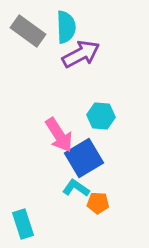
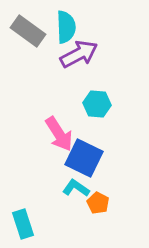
purple arrow: moved 2 px left
cyan hexagon: moved 4 px left, 12 px up
pink arrow: moved 1 px up
blue square: rotated 33 degrees counterclockwise
orange pentagon: rotated 25 degrees clockwise
